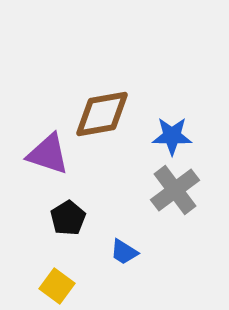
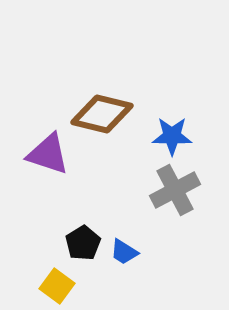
brown diamond: rotated 24 degrees clockwise
gray cross: rotated 9 degrees clockwise
black pentagon: moved 15 px right, 25 px down
